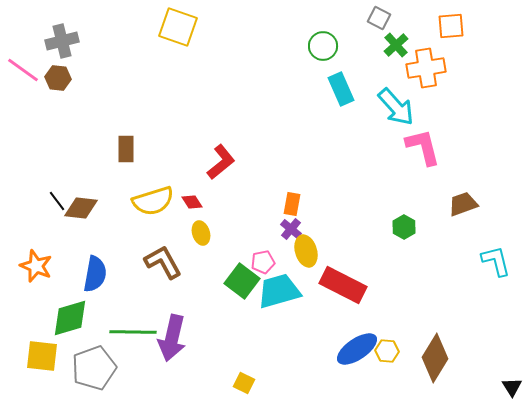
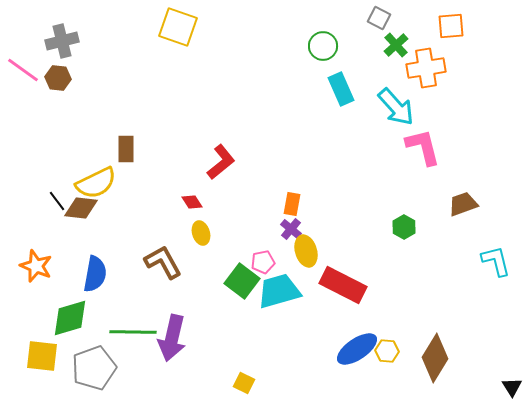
yellow semicircle at (153, 201): moved 57 px left, 18 px up; rotated 9 degrees counterclockwise
